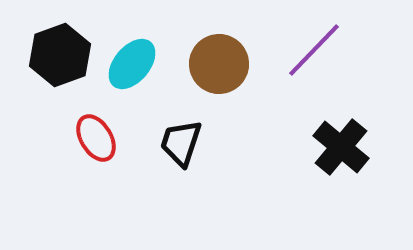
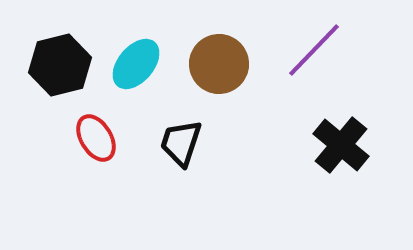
black hexagon: moved 10 px down; rotated 6 degrees clockwise
cyan ellipse: moved 4 px right
black cross: moved 2 px up
